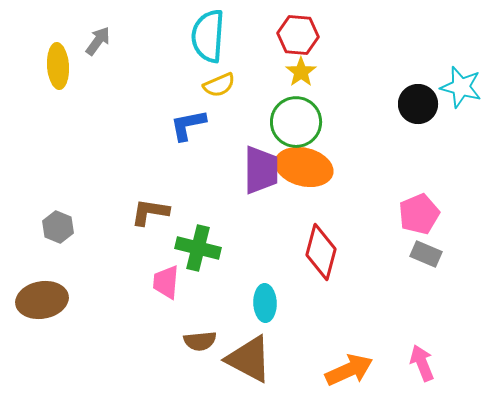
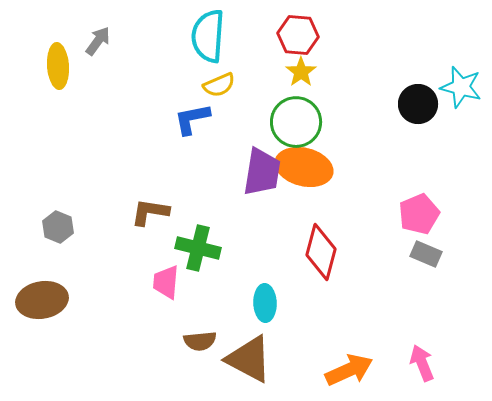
blue L-shape: moved 4 px right, 6 px up
purple trapezoid: moved 1 px right, 2 px down; rotated 9 degrees clockwise
